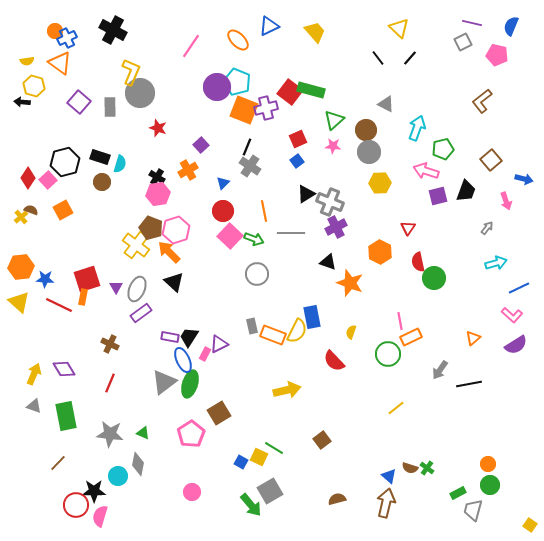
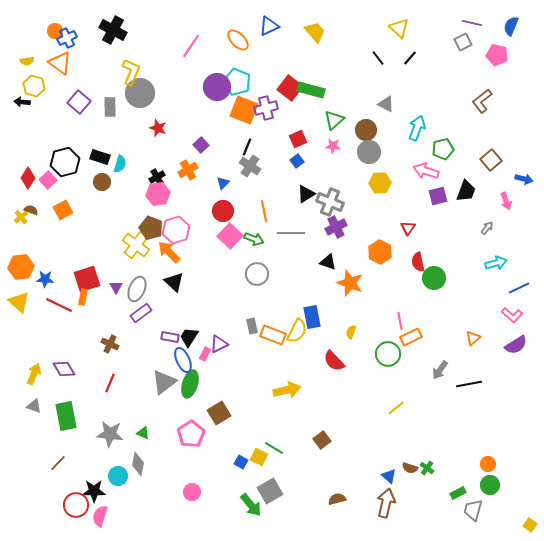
red square at (290, 92): moved 4 px up
black cross at (157, 177): rotated 28 degrees clockwise
